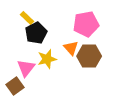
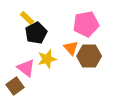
pink triangle: rotated 30 degrees counterclockwise
